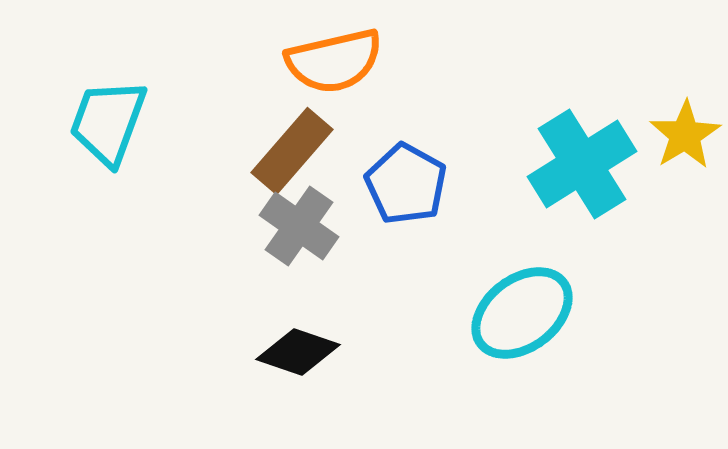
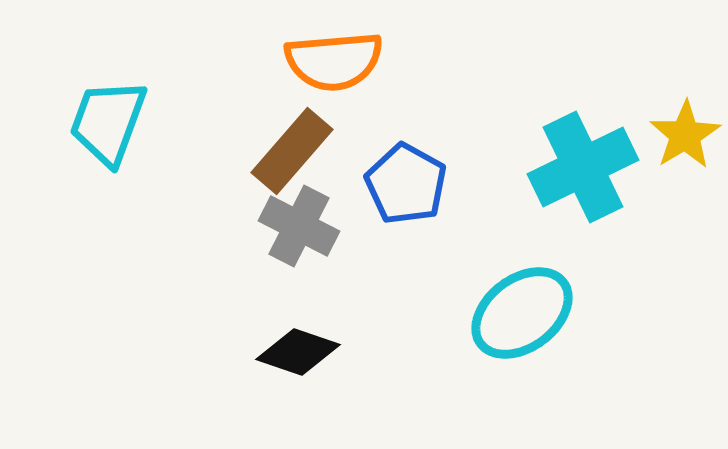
orange semicircle: rotated 8 degrees clockwise
cyan cross: moved 1 px right, 3 px down; rotated 6 degrees clockwise
gray cross: rotated 8 degrees counterclockwise
